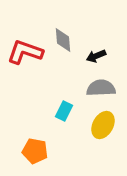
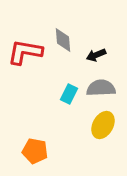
red L-shape: rotated 9 degrees counterclockwise
black arrow: moved 1 px up
cyan rectangle: moved 5 px right, 17 px up
